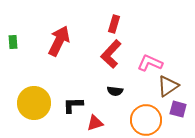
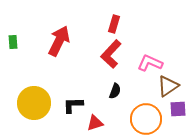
black semicircle: rotated 77 degrees counterclockwise
purple square: rotated 18 degrees counterclockwise
orange circle: moved 1 px up
